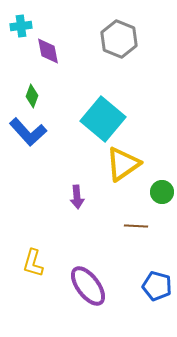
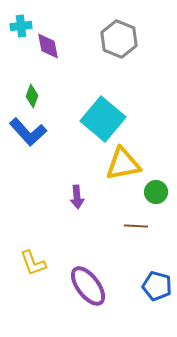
purple diamond: moved 5 px up
yellow triangle: rotated 24 degrees clockwise
green circle: moved 6 px left
yellow L-shape: rotated 36 degrees counterclockwise
